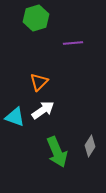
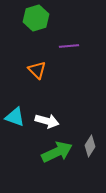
purple line: moved 4 px left, 3 px down
orange triangle: moved 2 px left, 12 px up; rotated 30 degrees counterclockwise
white arrow: moved 4 px right, 11 px down; rotated 50 degrees clockwise
green arrow: rotated 92 degrees counterclockwise
